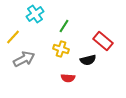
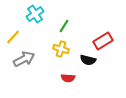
red rectangle: rotated 72 degrees counterclockwise
black semicircle: rotated 28 degrees clockwise
